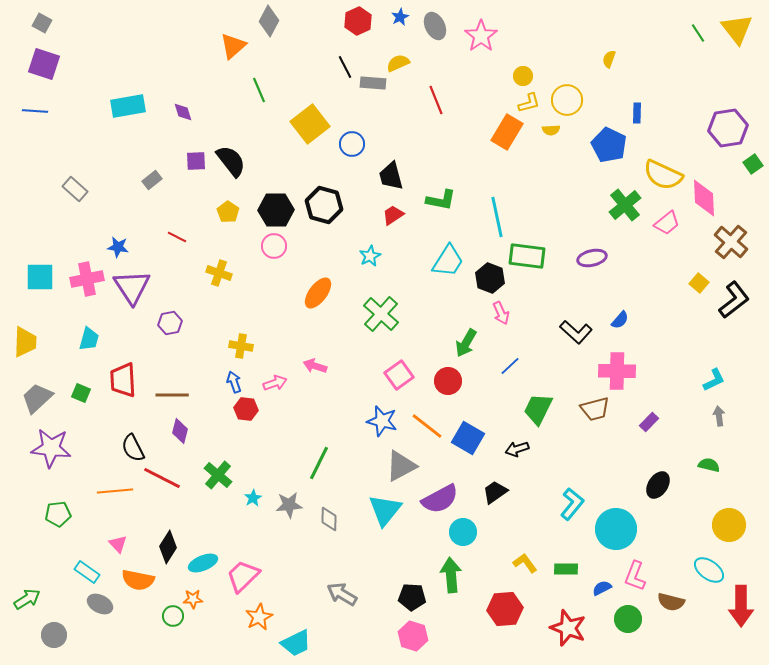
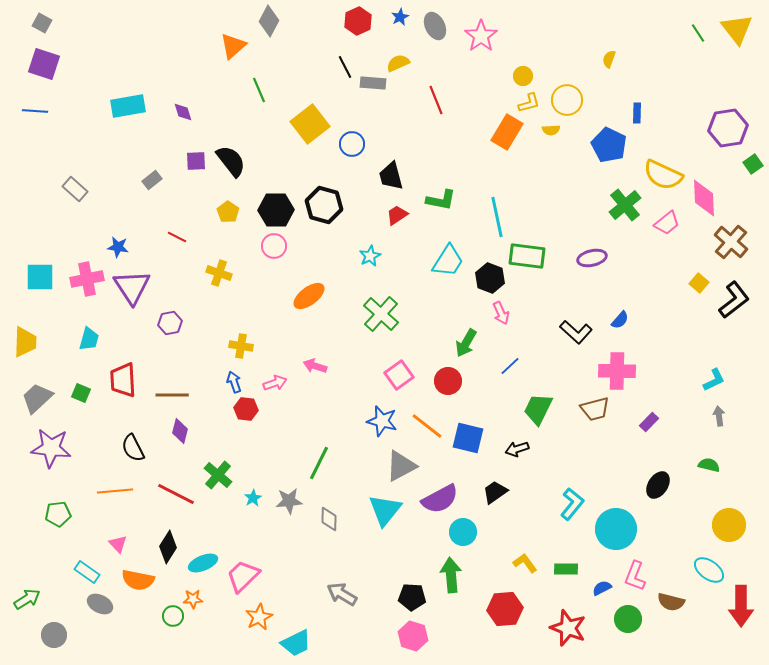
red trapezoid at (393, 215): moved 4 px right
orange ellipse at (318, 293): moved 9 px left, 3 px down; rotated 16 degrees clockwise
blue square at (468, 438): rotated 16 degrees counterclockwise
red line at (162, 478): moved 14 px right, 16 px down
gray star at (289, 505): moved 4 px up
